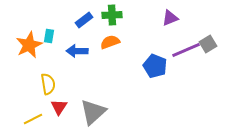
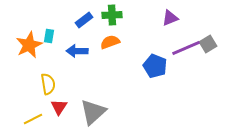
purple line: moved 2 px up
